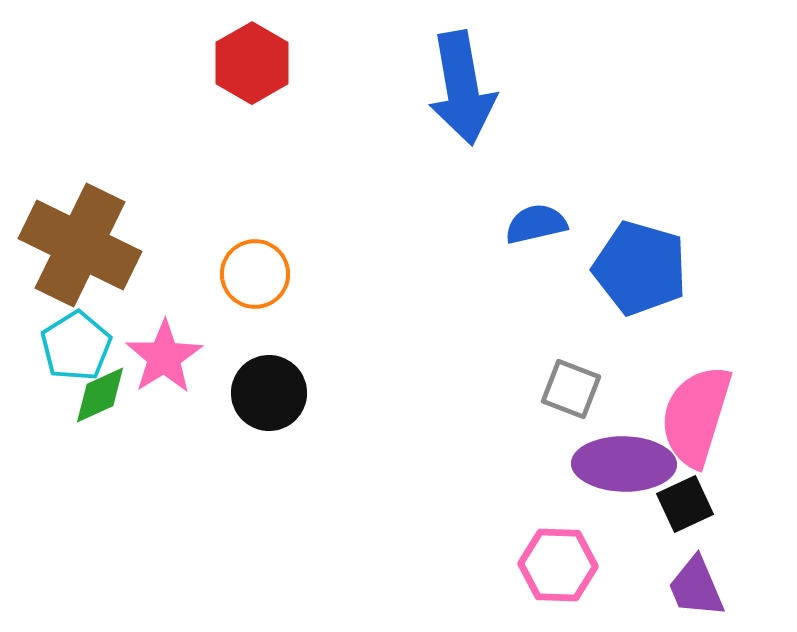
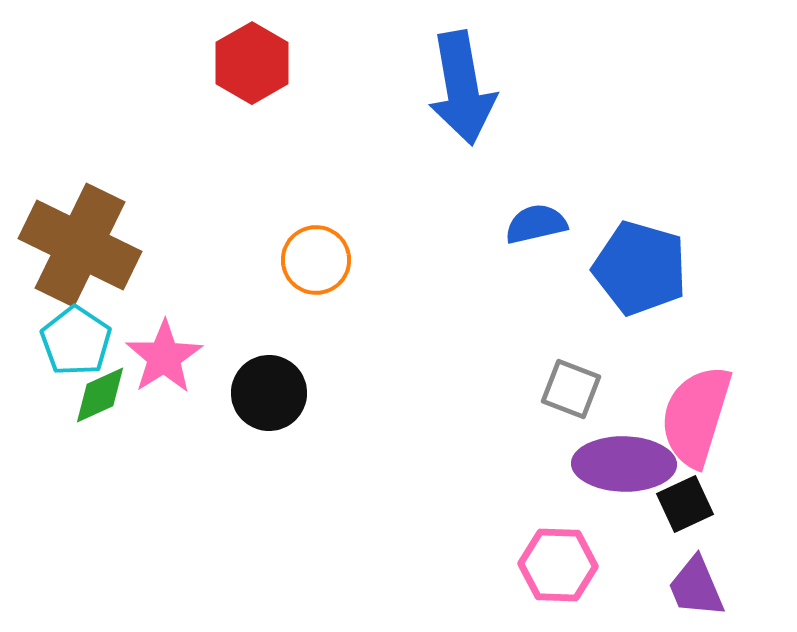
orange circle: moved 61 px right, 14 px up
cyan pentagon: moved 5 px up; rotated 6 degrees counterclockwise
